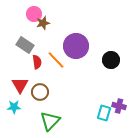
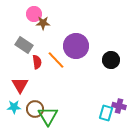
brown star: rotated 16 degrees clockwise
gray rectangle: moved 1 px left
brown circle: moved 5 px left, 17 px down
cyan rectangle: moved 2 px right
green triangle: moved 2 px left, 5 px up; rotated 15 degrees counterclockwise
